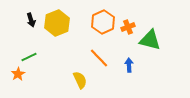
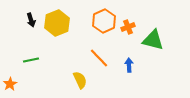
orange hexagon: moved 1 px right, 1 px up
green triangle: moved 3 px right
green line: moved 2 px right, 3 px down; rotated 14 degrees clockwise
orange star: moved 8 px left, 10 px down
